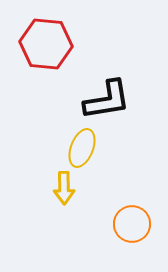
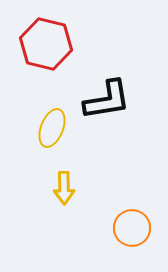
red hexagon: rotated 9 degrees clockwise
yellow ellipse: moved 30 px left, 20 px up
orange circle: moved 4 px down
